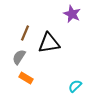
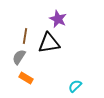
purple star: moved 14 px left, 5 px down
brown line: moved 3 px down; rotated 14 degrees counterclockwise
